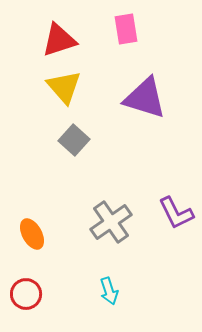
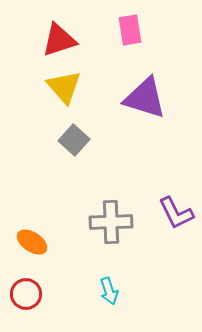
pink rectangle: moved 4 px right, 1 px down
gray cross: rotated 33 degrees clockwise
orange ellipse: moved 8 px down; rotated 28 degrees counterclockwise
